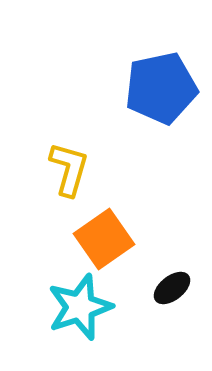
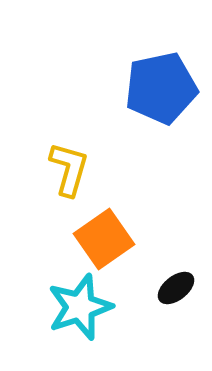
black ellipse: moved 4 px right
